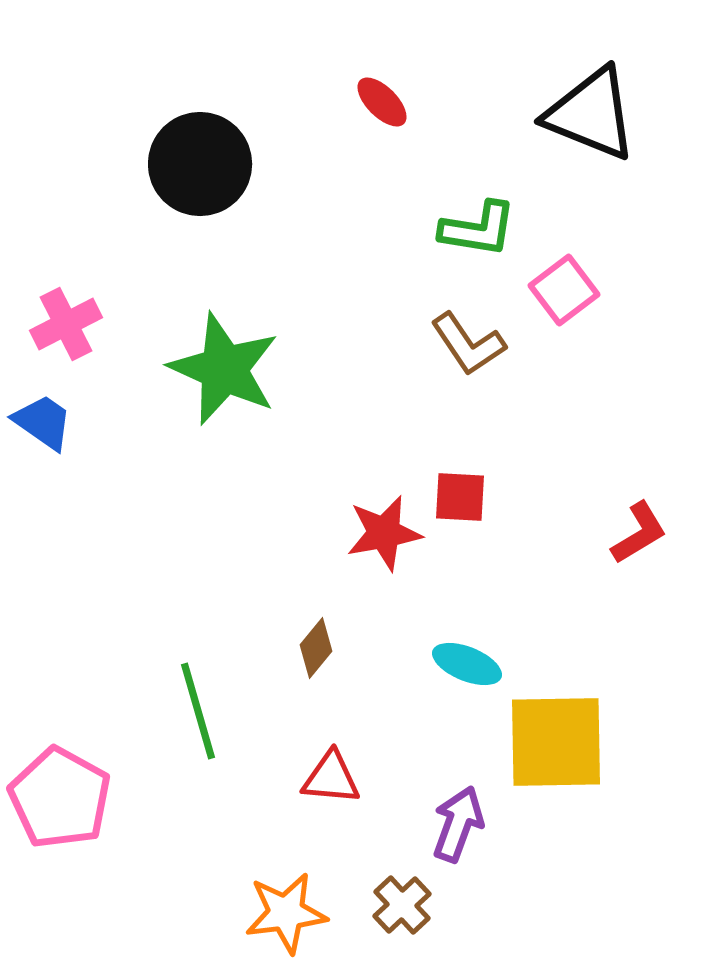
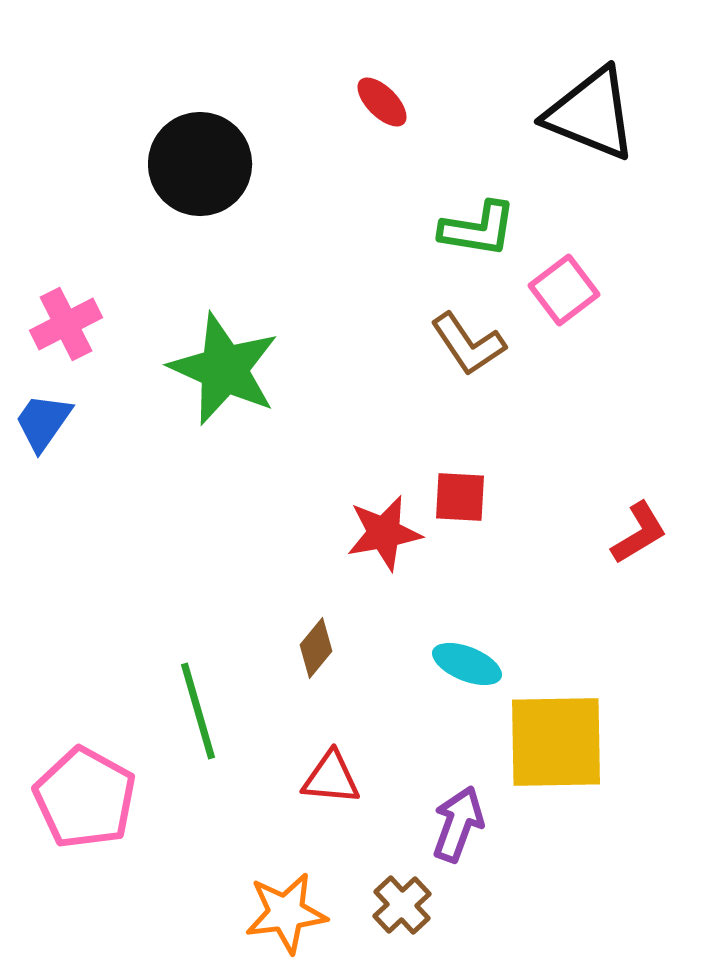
blue trapezoid: rotated 90 degrees counterclockwise
pink pentagon: moved 25 px right
